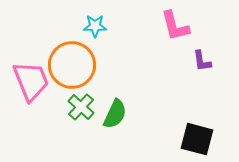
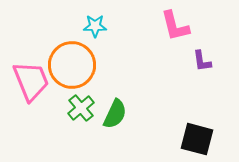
green cross: moved 1 px down; rotated 8 degrees clockwise
